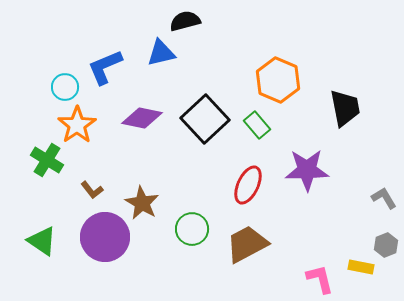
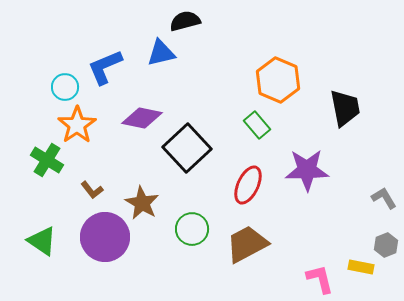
black square: moved 18 px left, 29 px down
